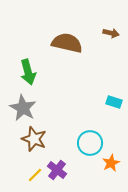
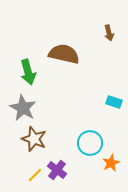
brown arrow: moved 2 px left; rotated 63 degrees clockwise
brown semicircle: moved 3 px left, 11 px down
